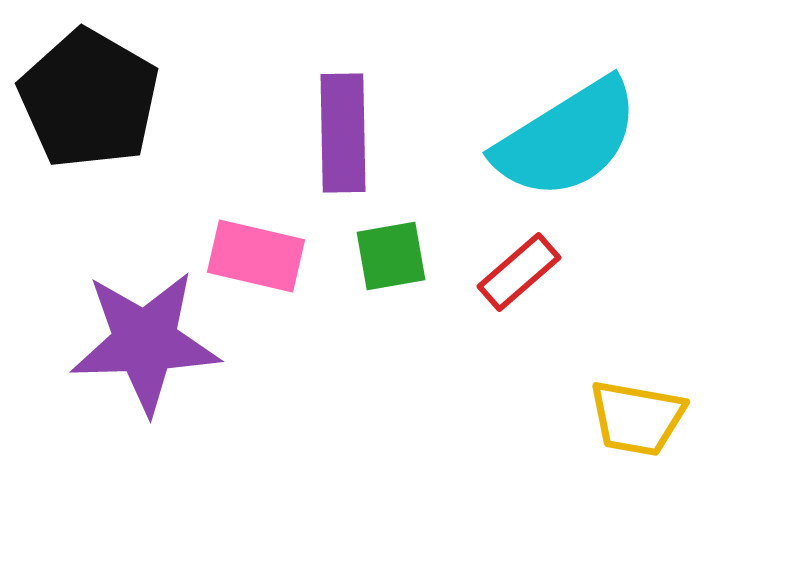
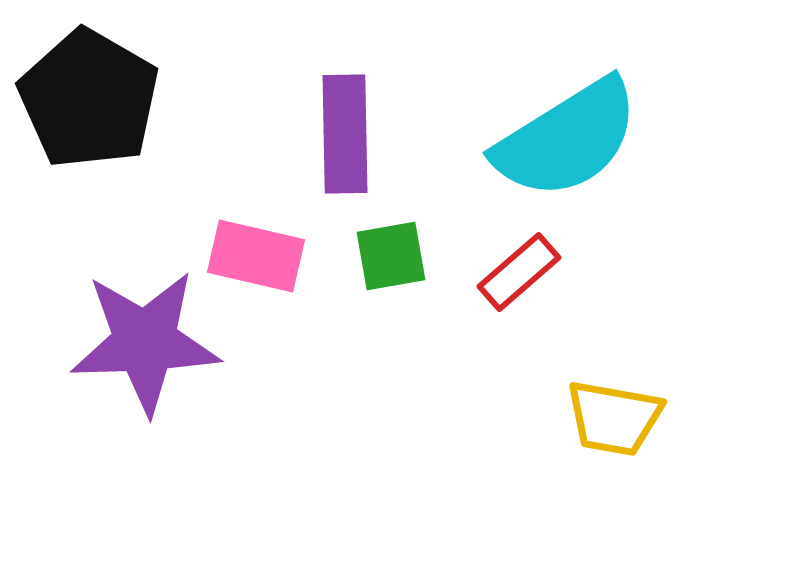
purple rectangle: moved 2 px right, 1 px down
yellow trapezoid: moved 23 px left
